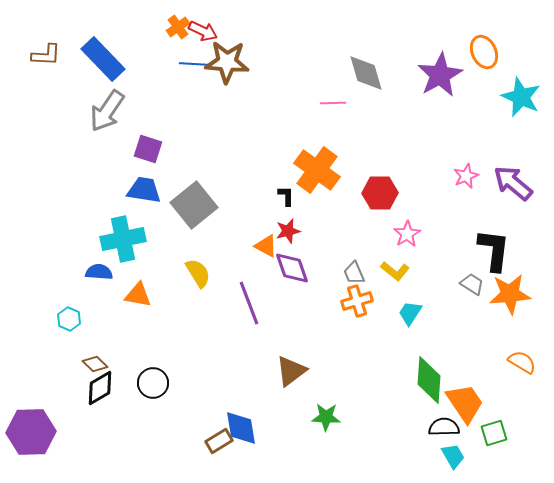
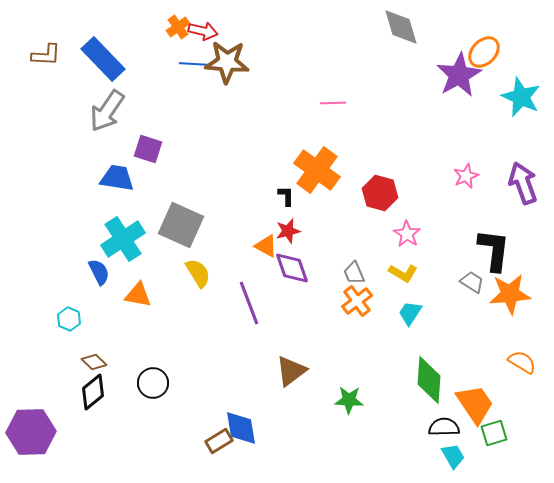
red arrow at (203, 31): rotated 12 degrees counterclockwise
orange ellipse at (484, 52): rotated 68 degrees clockwise
gray diamond at (366, 73): moved 35 px right, 46 px up
purple star at (440, 75): moved 19 px right
purple arrow at (513, 183): moved 10 px right; rotated 30 degrees clockwise
blue trapezoid at (144, 190): moved 27 px left, 12 px up
red hexagon at (380, 193): rotated 16 degrees clockwise
gray square at (194, 205): moved 13 px left, 20 px down; rotated 27 degrees counterclockwise
pink star at (407, 234): rotated 8 degrees counterclockwise
cyan cross at (123, 239): rotated 21 degrees counterclockwise
yellow L-shape at (395, 271): moved 8 px right, 2 px down; rotated 8 degrees counterclockwise
blue semicircle at (99, 272): rotated 60 degrees clockwise
gray trapezoid at (472, 284): moved 2 px up
orange cross at (357, 301): rotated 20 degrees counterclockwise
brown diamond at (95, 364): moved 1 px left, 2 px up
black diamond at (100, 388): moved 7 px left, 4 px down; rotated 9 degrees counterclockwise
orange trapezoid at (465, 403): moved 10 px right, 1 px down
green star at (326, 417): moved 23 px right, 17 px up
